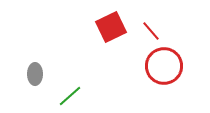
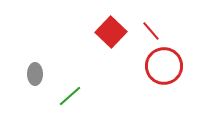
red square: moved 5 px down; rotated 20 degrees counterclockwise
